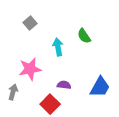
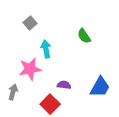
cyan arrow: moved 12 px left, 2 px down
